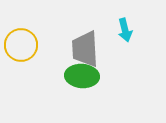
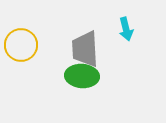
cyan arrow: moved 1 px right, 1 px up
